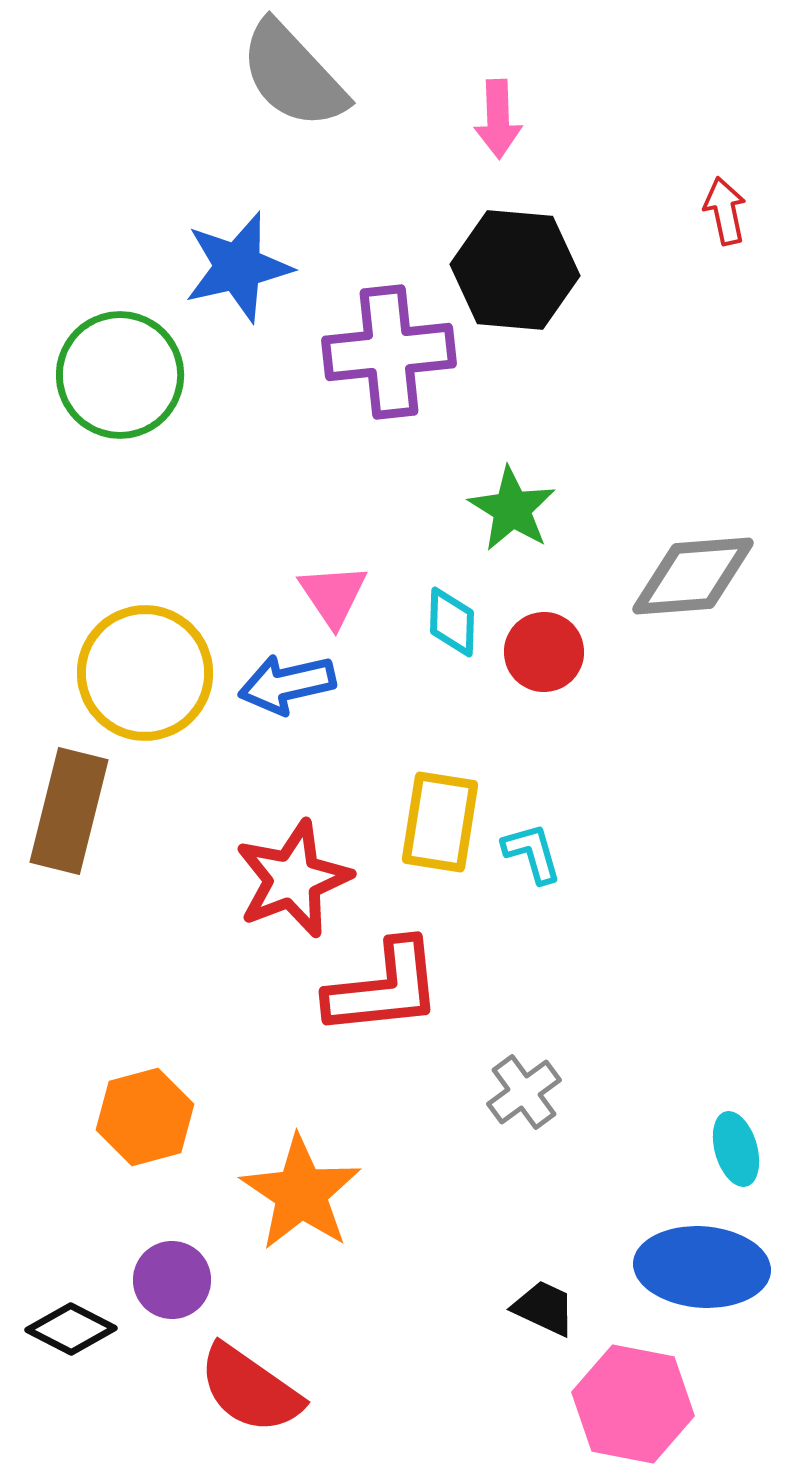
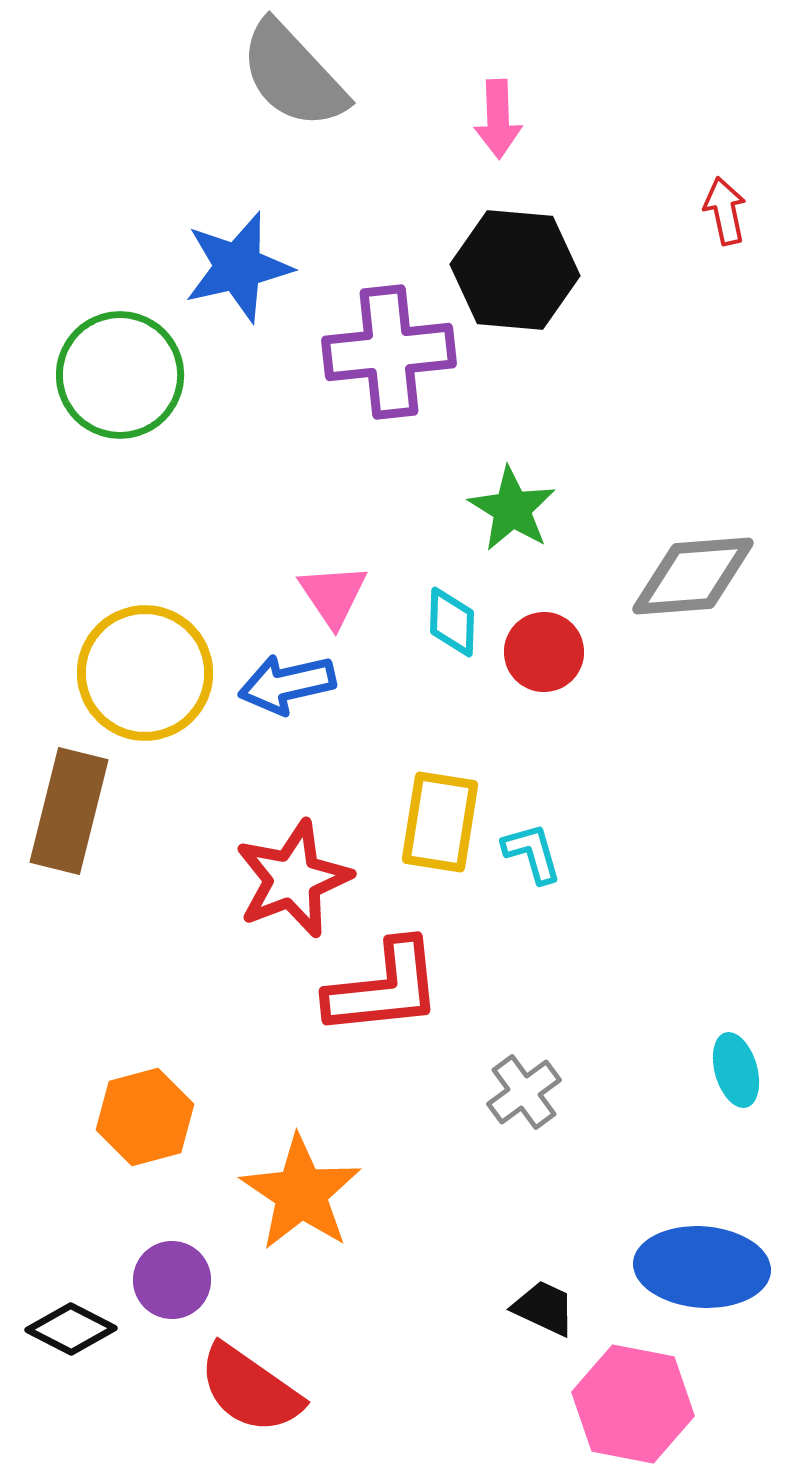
cyan ellipse: moved 79 px up
